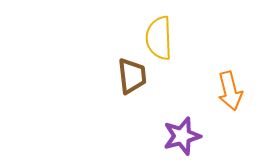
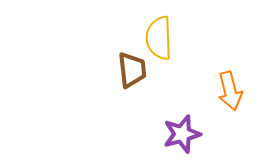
brown trapezoid: moved 6 px up
purple star: moved 2 px up
